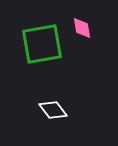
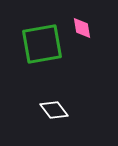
white diamond: moved 1 px right
